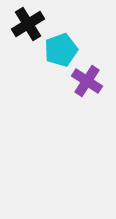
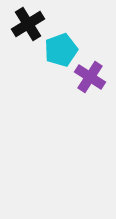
purple cross: moved 3 px right, 4 px up
